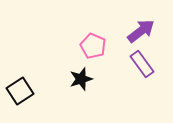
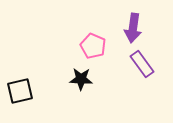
purple arrow: moved 8 px left, 3 px up; rotated 136 degrees clockwise
black star: rotated 20 degrees clockwise
black square: rotated 20 degrees clockwise
